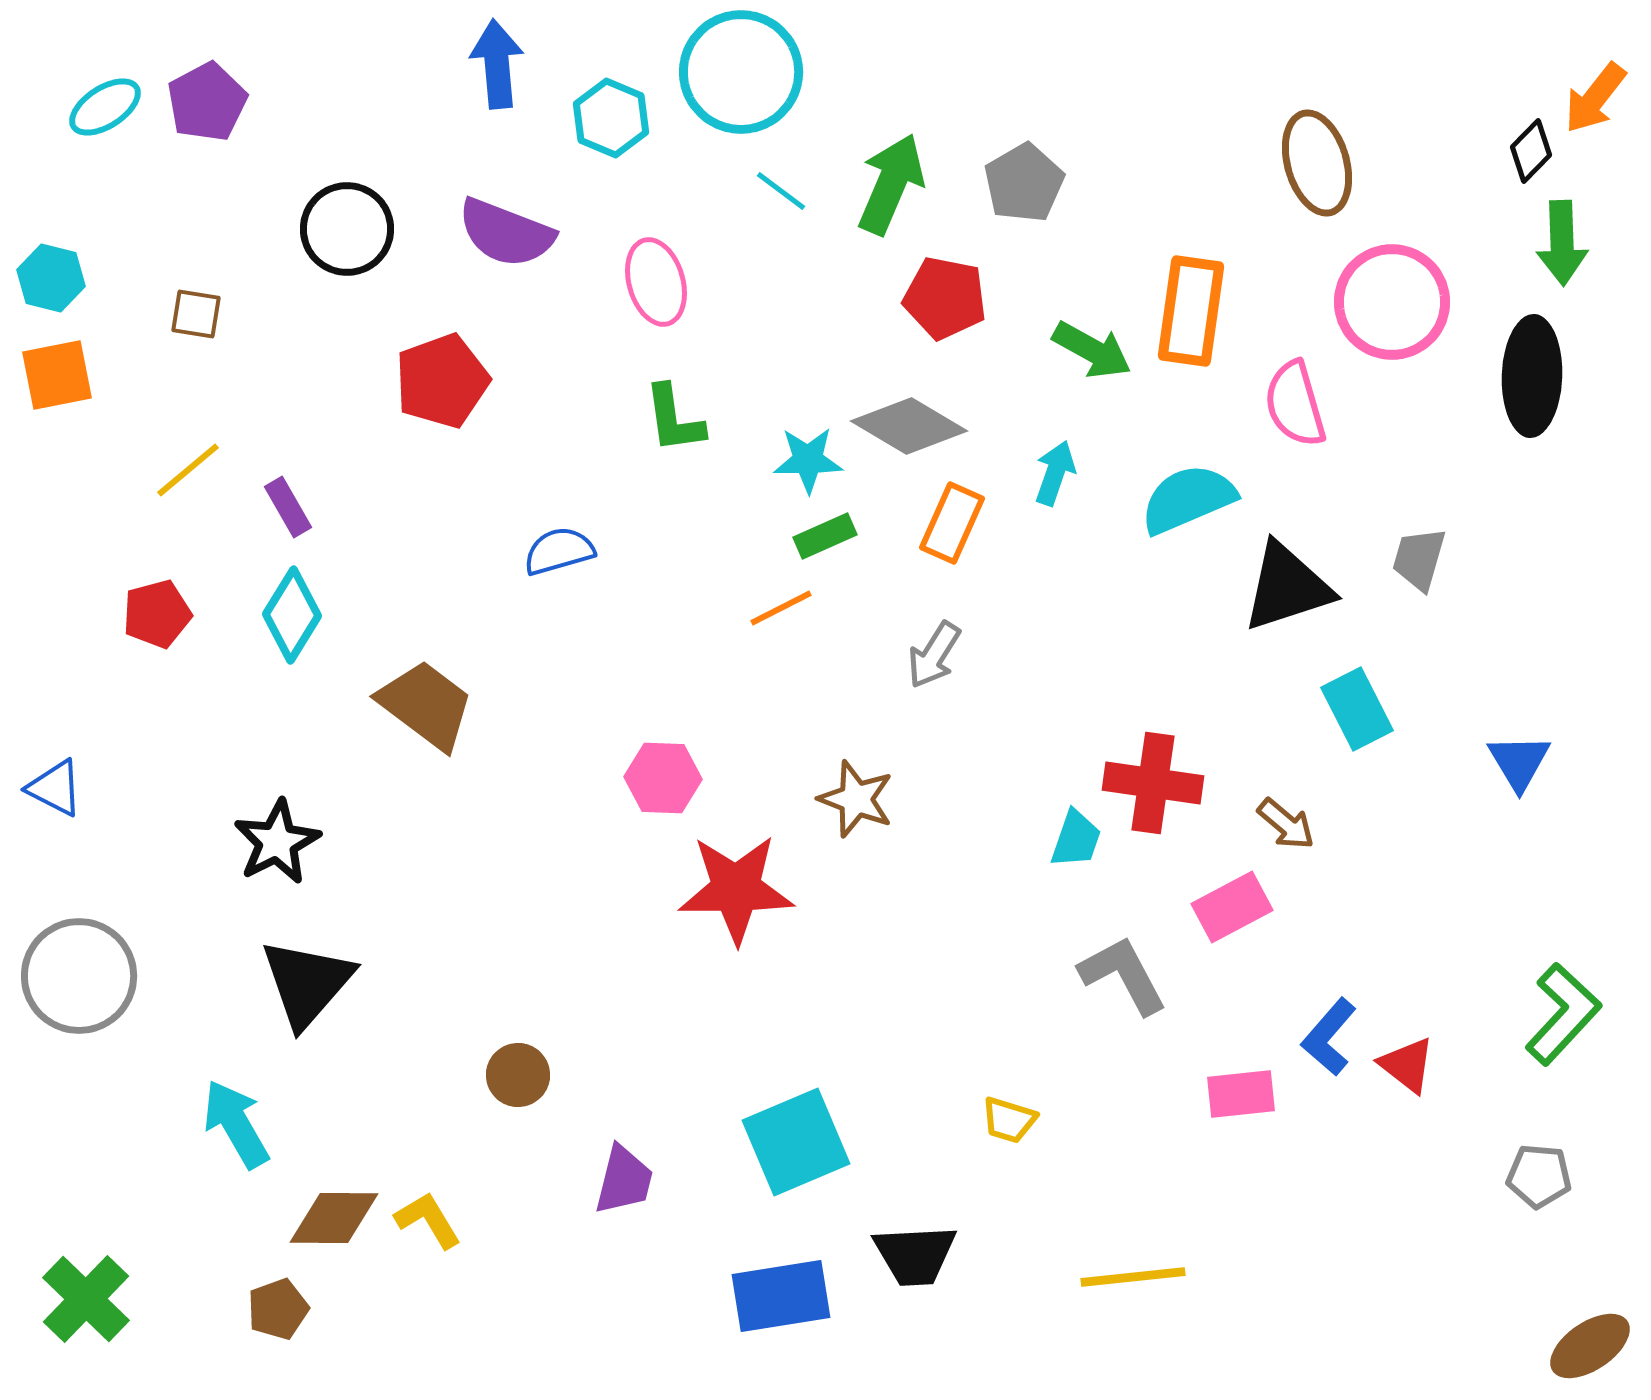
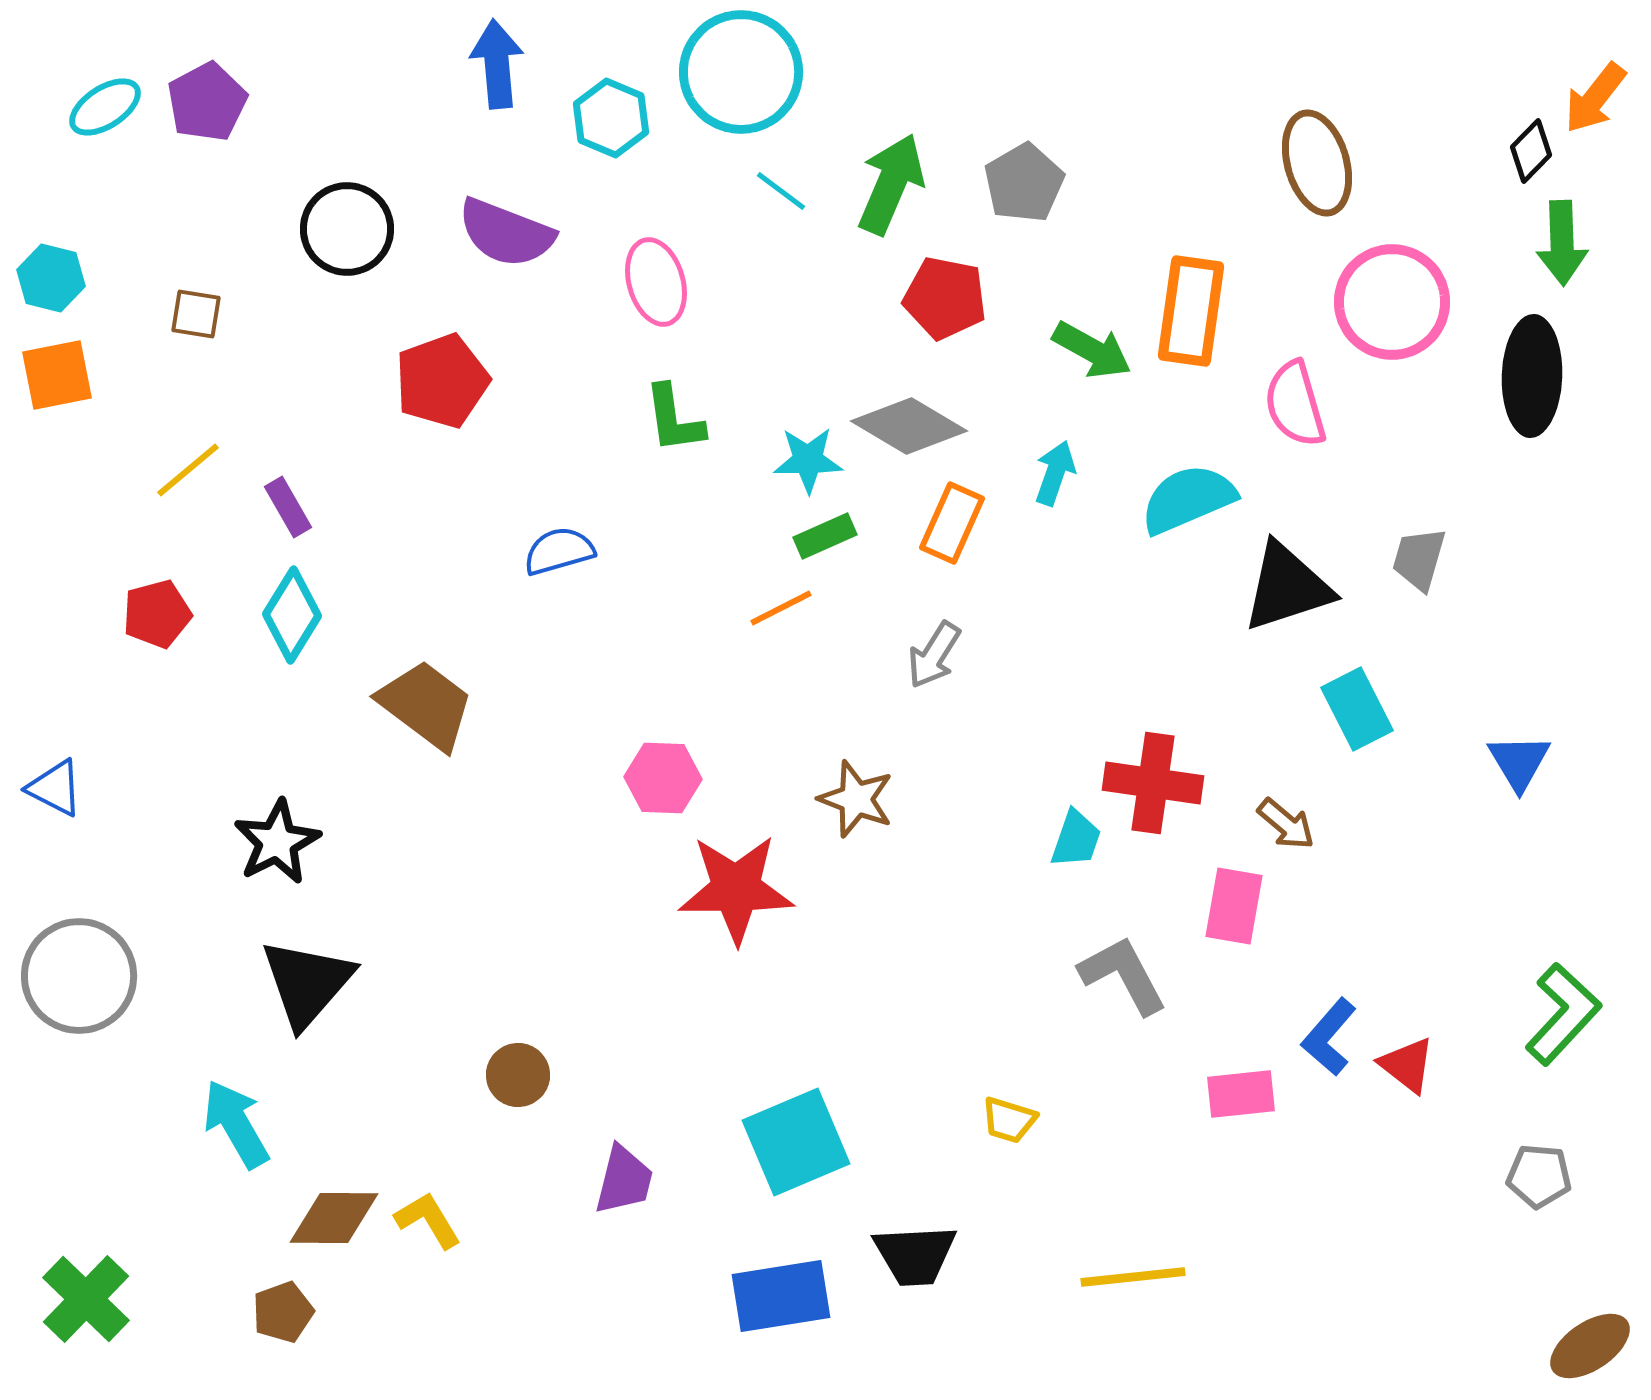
pink rectangle at (1232, 907): moved 2 px right, 1 px up; rotated 52 degrees counterclockwise
brown pentagon at (278, 1309): moved 5 px right, 3 px down
